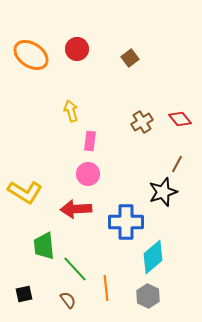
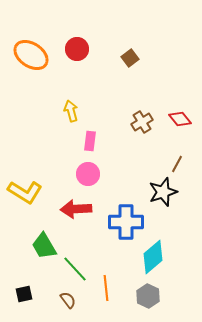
green trapezoid: rotated 24 degrees counterclockwise
